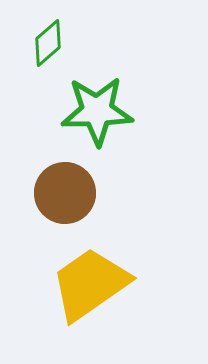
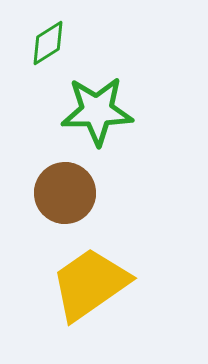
green diamond: rotated 9 degrees clockwise
